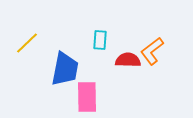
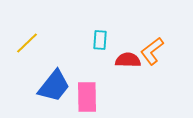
blue trapezoid: moved 11 px left, 17 px down; rotated 27 degrees clockwise
